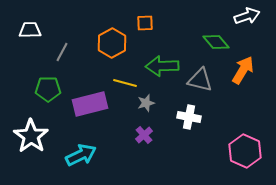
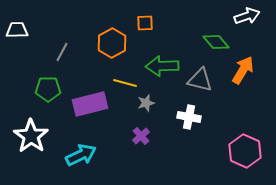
white trapezoid: moved 13 px left
purple cross: moved 3 px left, 1 px down
